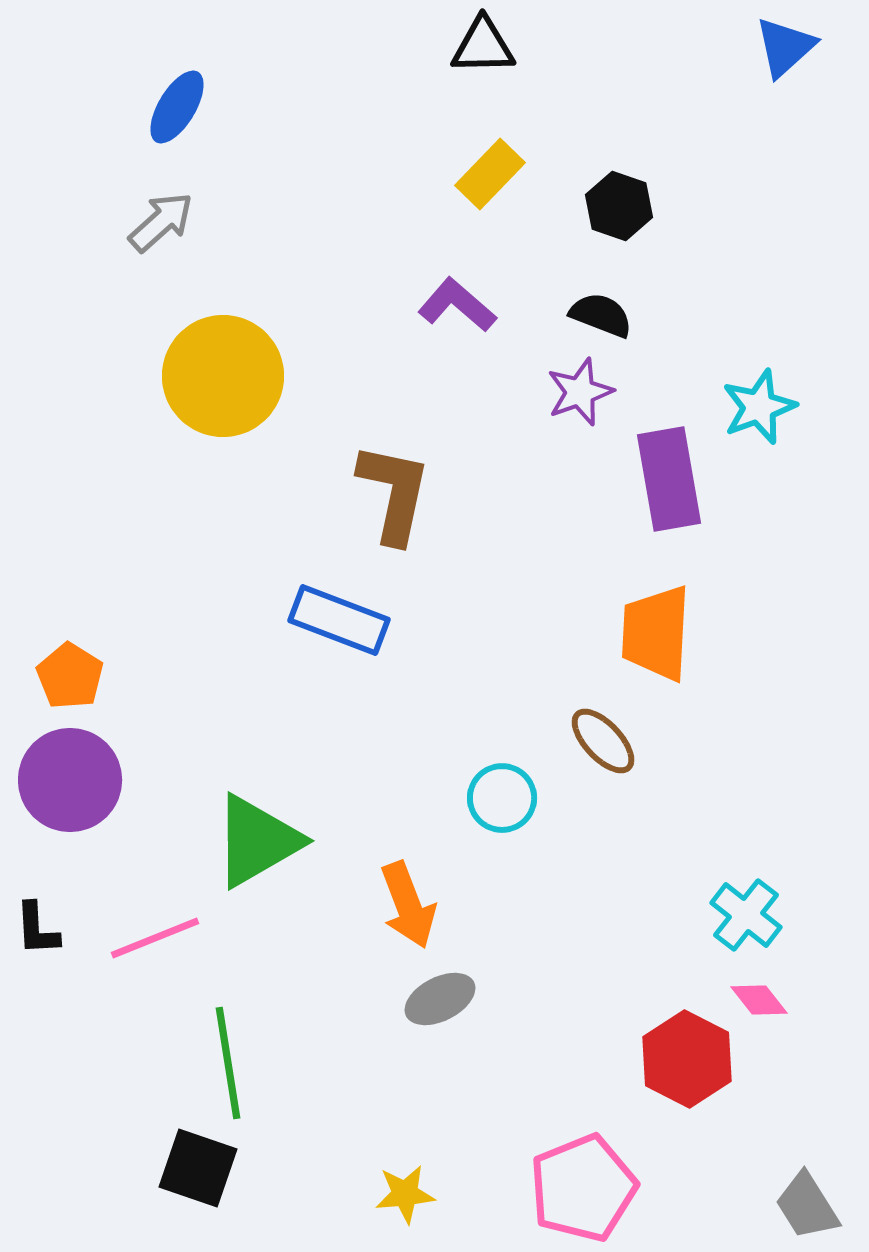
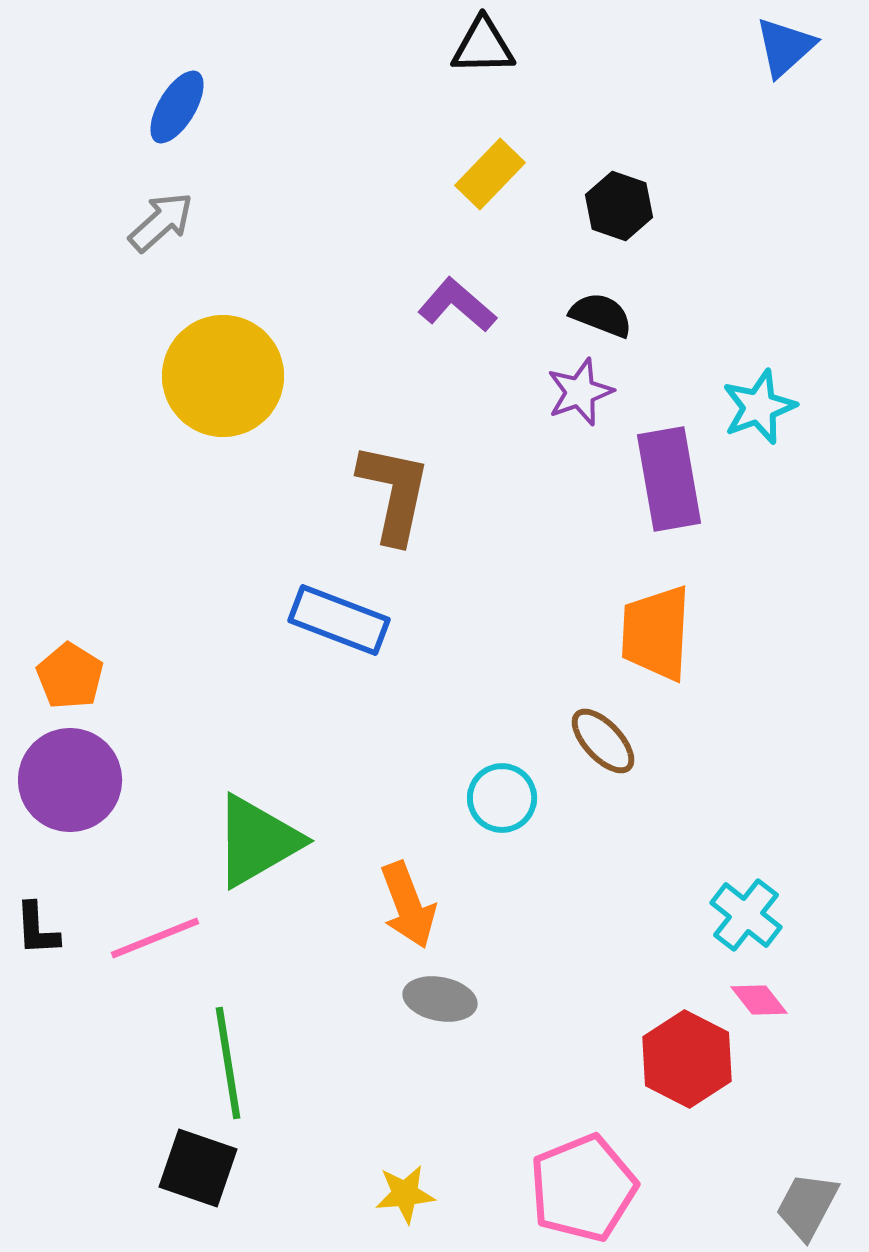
gray ellipse: rotated 38 degrees clockwise
gray trapezoid: rotated 60 degrees clockwise
